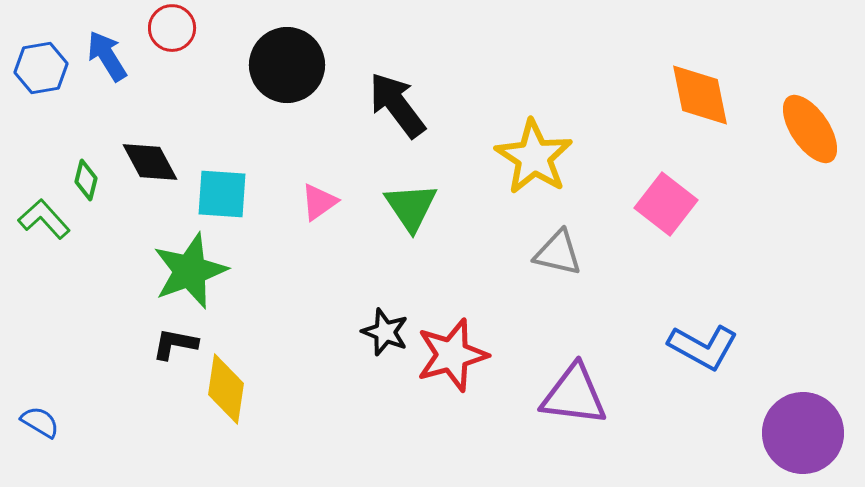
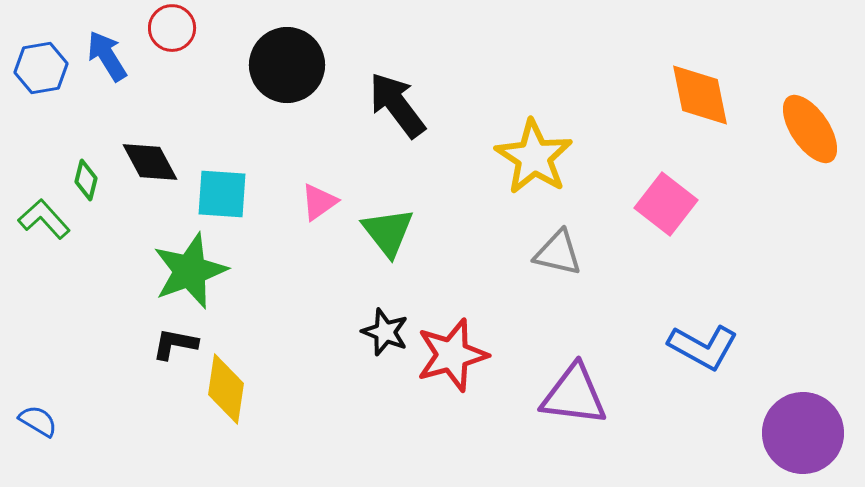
green triangle: moved 23 px left, 25 px down; rotated 4 degrees counterclockwise
blue semicircle: moved 2 px left, 1 px up
